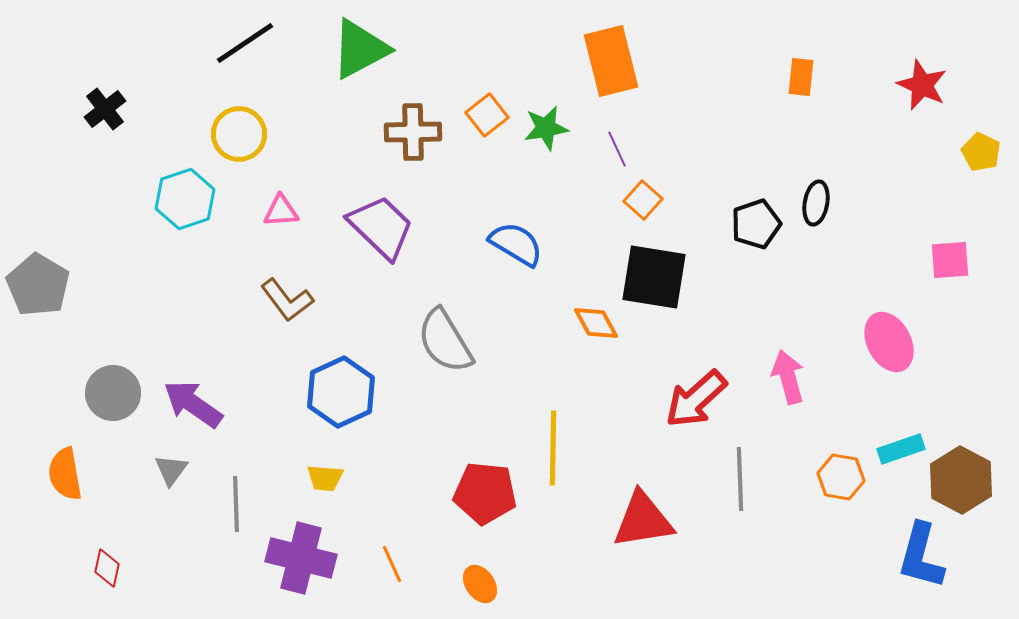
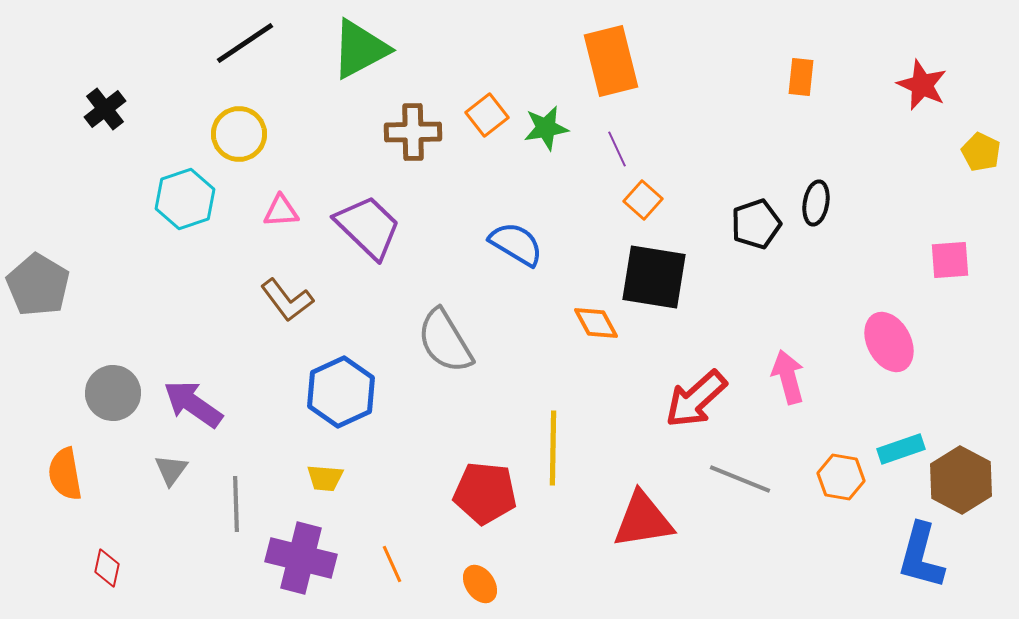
purple trapezoid at (381, 227): moved 13 px left
gray line at (740, 479): rotated 66 degrees counterclockwise
